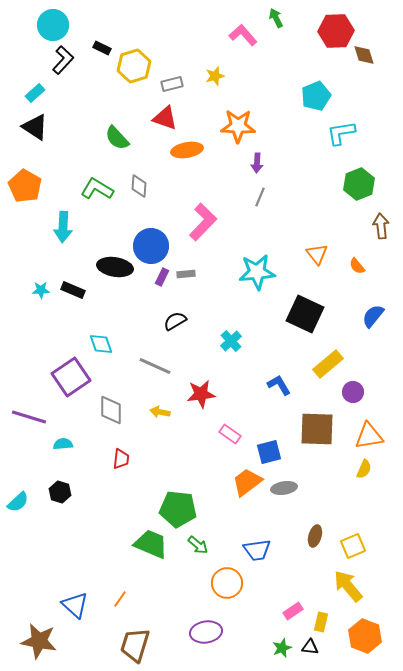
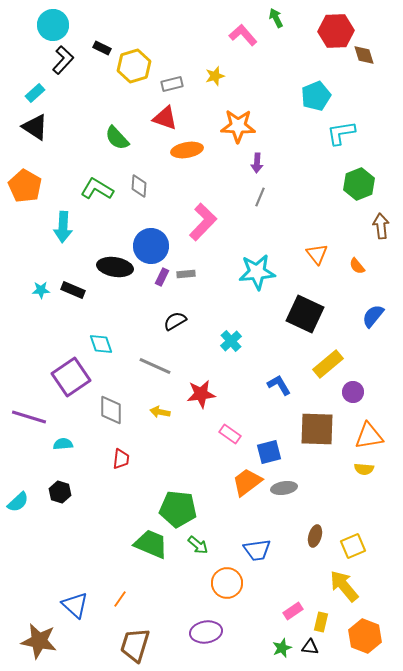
yellow semicircle at (364, 469): rotated 72 degrees clockwise
yellow arrow at (348, 586): moved 4 px left
